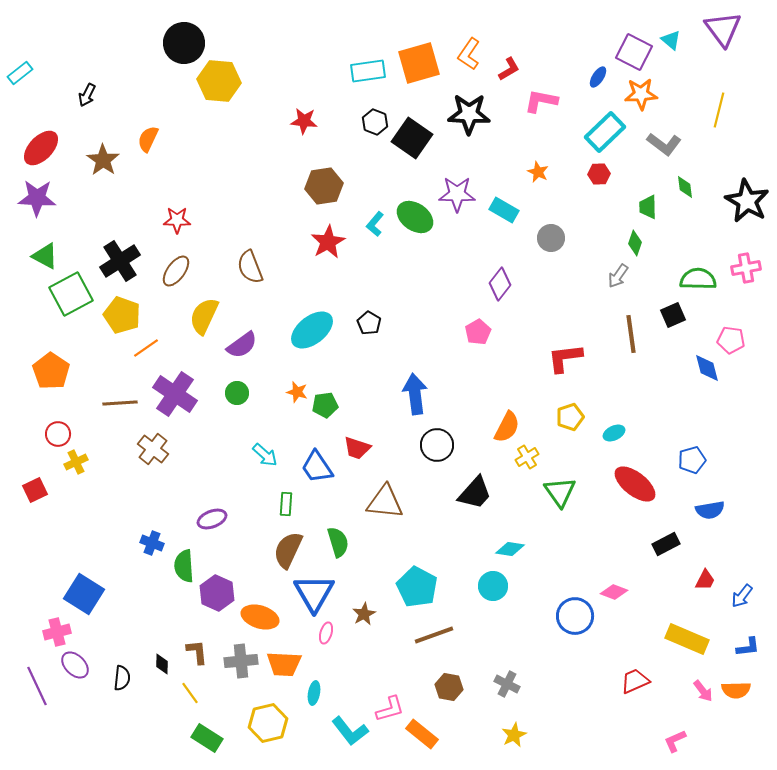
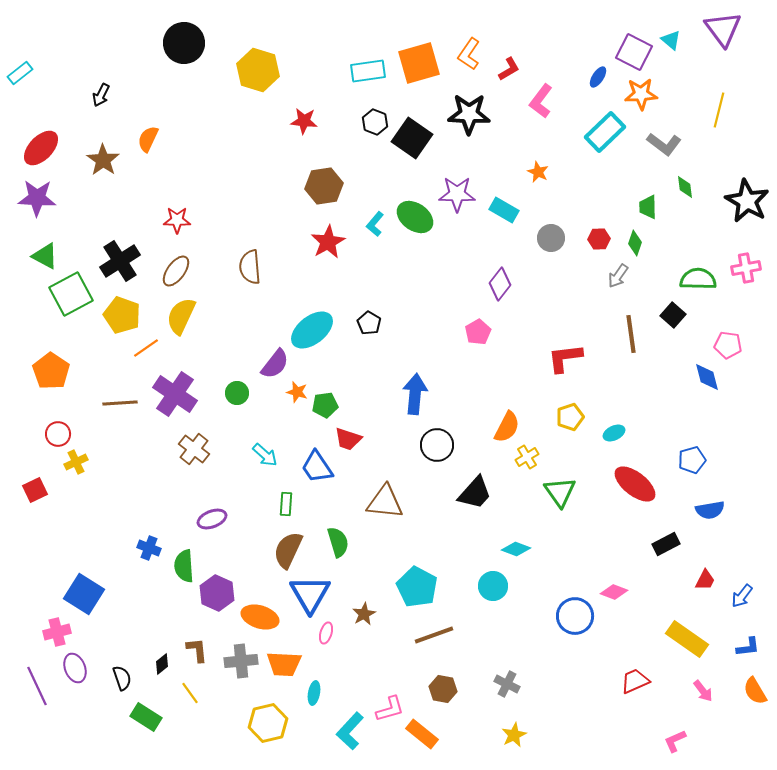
yellow hexagon at (219, 81): moved 39 px right, 11 px up; rotated 12 degrees clockwise
black arrow at (87, 95): moved 14 px right
pink L-shape at (541, 101): rotated 64 degrees counterclockwise
red hexagon at (599, 174): moved 65 px down
brown semicircle at (250, 267): rotated 16 degrees clockwise
black square at (673, 315): rotated 25 degrees counterclockwise
yellow semicircle at (204, 316): moved 23 px left
pink pentagon at (731, 340): moved 3 px left, 5 px down
purple semicircle at (242, 345): moved 33 px right, 19 px down; rotated 16 degrees counterclockwise
blue diamond at (707, 368): moved 9 px down
blue arrow at (415, 394): rotated 12 degrees clockwise
red trapezoid at (357, 448): moved 9 px left, 9 px up
brown cross at (153, 449): moved 41 px right
blue cross at (152, 543): moved 3 px left, 5 px down
cyan diamond at (510, 549): moved 6 px right; rotated 12 degrees clockwise
blue triangle at (314, 593): moved 4 px left, 1 px down
yellow rectangle at (687, 639): rotated 12 degrees clockwise
brown L-shape at (197, 652): moved 2 px up
black diamond at (162, 664): rotated 50 degrees clockwise
purple ellipse at (75, 665): moved 3 px down; rotated 24 degrees clockwise
black semicircle at (122, 678): rotated 25 degrees counterclockwise
brown hexagon at (449, 687): moved 6 px left, 2 px down
orange semicircle at (736, 690): moved 19 px right, 1 px down; rotated 60 degrees clockwise
cyan L-shape at (350, 731): rotated 81 degrees clockwise
green rectangle at (207, 738): moved 61 px left, 21 px up
